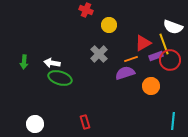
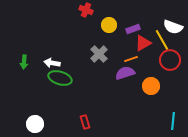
yellow line: moved 2 px left, 4 px up; rotated 10 degrees counterclockwise
purple rectangle: moved 23 px left, 27 px up
